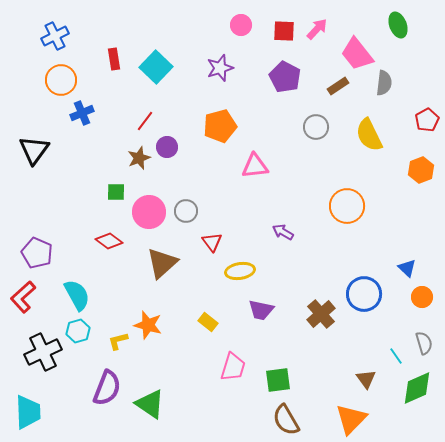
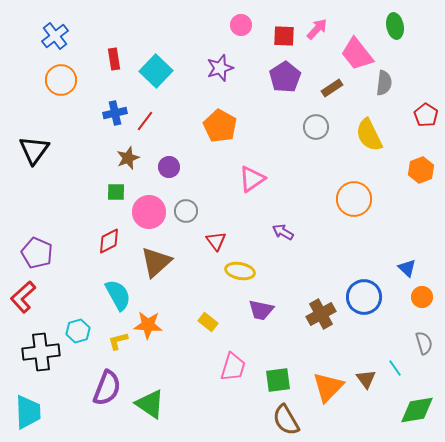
green ellipse at (398, 25): moved 3 px left, 1 px down; rotated 10 degrees clockwise
red square at (284, 31): moved 5 px down
blue cross at (55, 36): rotated 12 degrees counterclockwise
cyan square at (156, 67): moved 4 px down
purple pentagon at (285, 77): rotated 12 degrees clockwise
brown rectangle at (338, 86): moved 6 px left, 2 px down
blue cross at (82, 113): moved 33 px right; rotated 10 degrees clockwise
red pentagon at (427, 120): moved 1 px left, 5 px up; rotated 10 degrees counterclockwise
orange pentagon at (220, 126): rotated 28 degrees counterclockwise
purple circle at (167, 147): moved 2 px right, 20 px down
brown star at (139, 158): moved 11 px left
pink triangle at (255, 166): moved 3 px left, 13 px down; rotated 28 degrees counterclockwise
orange circle at (347, 206): moved 7 px right, 7 px up
red diamond at (109, 241): rotated 64 degrees counterclockwise
red triangle at (212, 242): moved 4 px right, 1 px up
brown triangle at (162, 263): moved 6 px left, 1 px up
yellow ellipse at (240, 271): rotated 20 degrees clockwise
blue circle at (364, 294): moved 3 px down
cyan semicircle at (77, 295): moved 41 px right
brown cross at (321, 314): rotated 12 degrees clockwise
orange star at (148, 325): rotated 12 degrees counterclockwise
black cross at (43, 352): moved 2 px left; rotated 18 degrees clockwise
cyan line at (396, 356): moved 1 px left, 12 px down
green diamond at (417, 388): moved 22 px down; rotated 15 degrees clockwise
orange triangle at (351, 419): moved 23 px left, 32 px up
